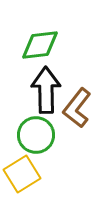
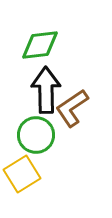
brown L-shape: moved 5 px left; rotated 18 degrees clockwise
